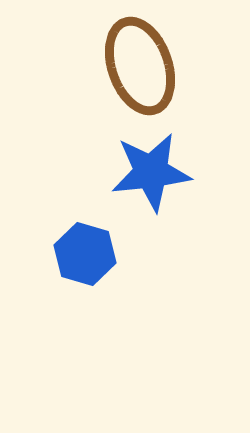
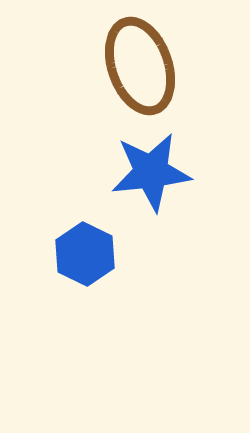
blue hexagon: rotated 10 degrees clockwise
